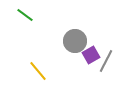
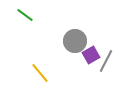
yellow line: moved 2 px right, 2 px down
